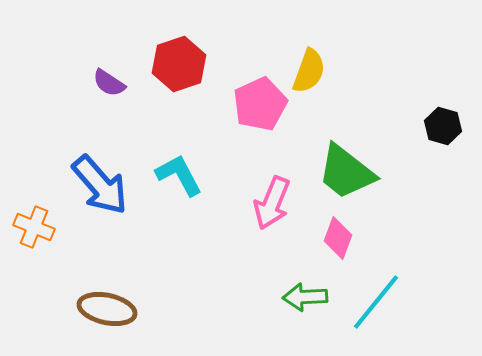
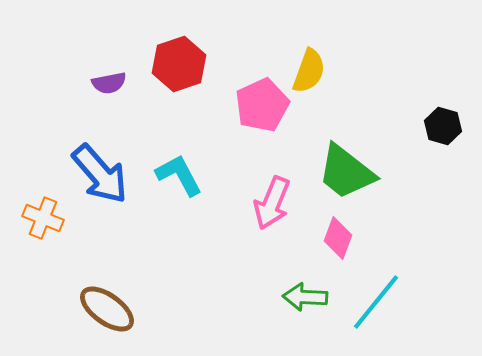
purple semicircle: rotated 44 degrees counterclockwise
pink pentagon: moved 2 px right, 1 px down
blue arrow: moved 11 px up
orange cross: moved 9 px right, 9 px up
green arrow: rotated 6 degrees clockwise
brown ellipse: rotated 24 degrees clockwise
